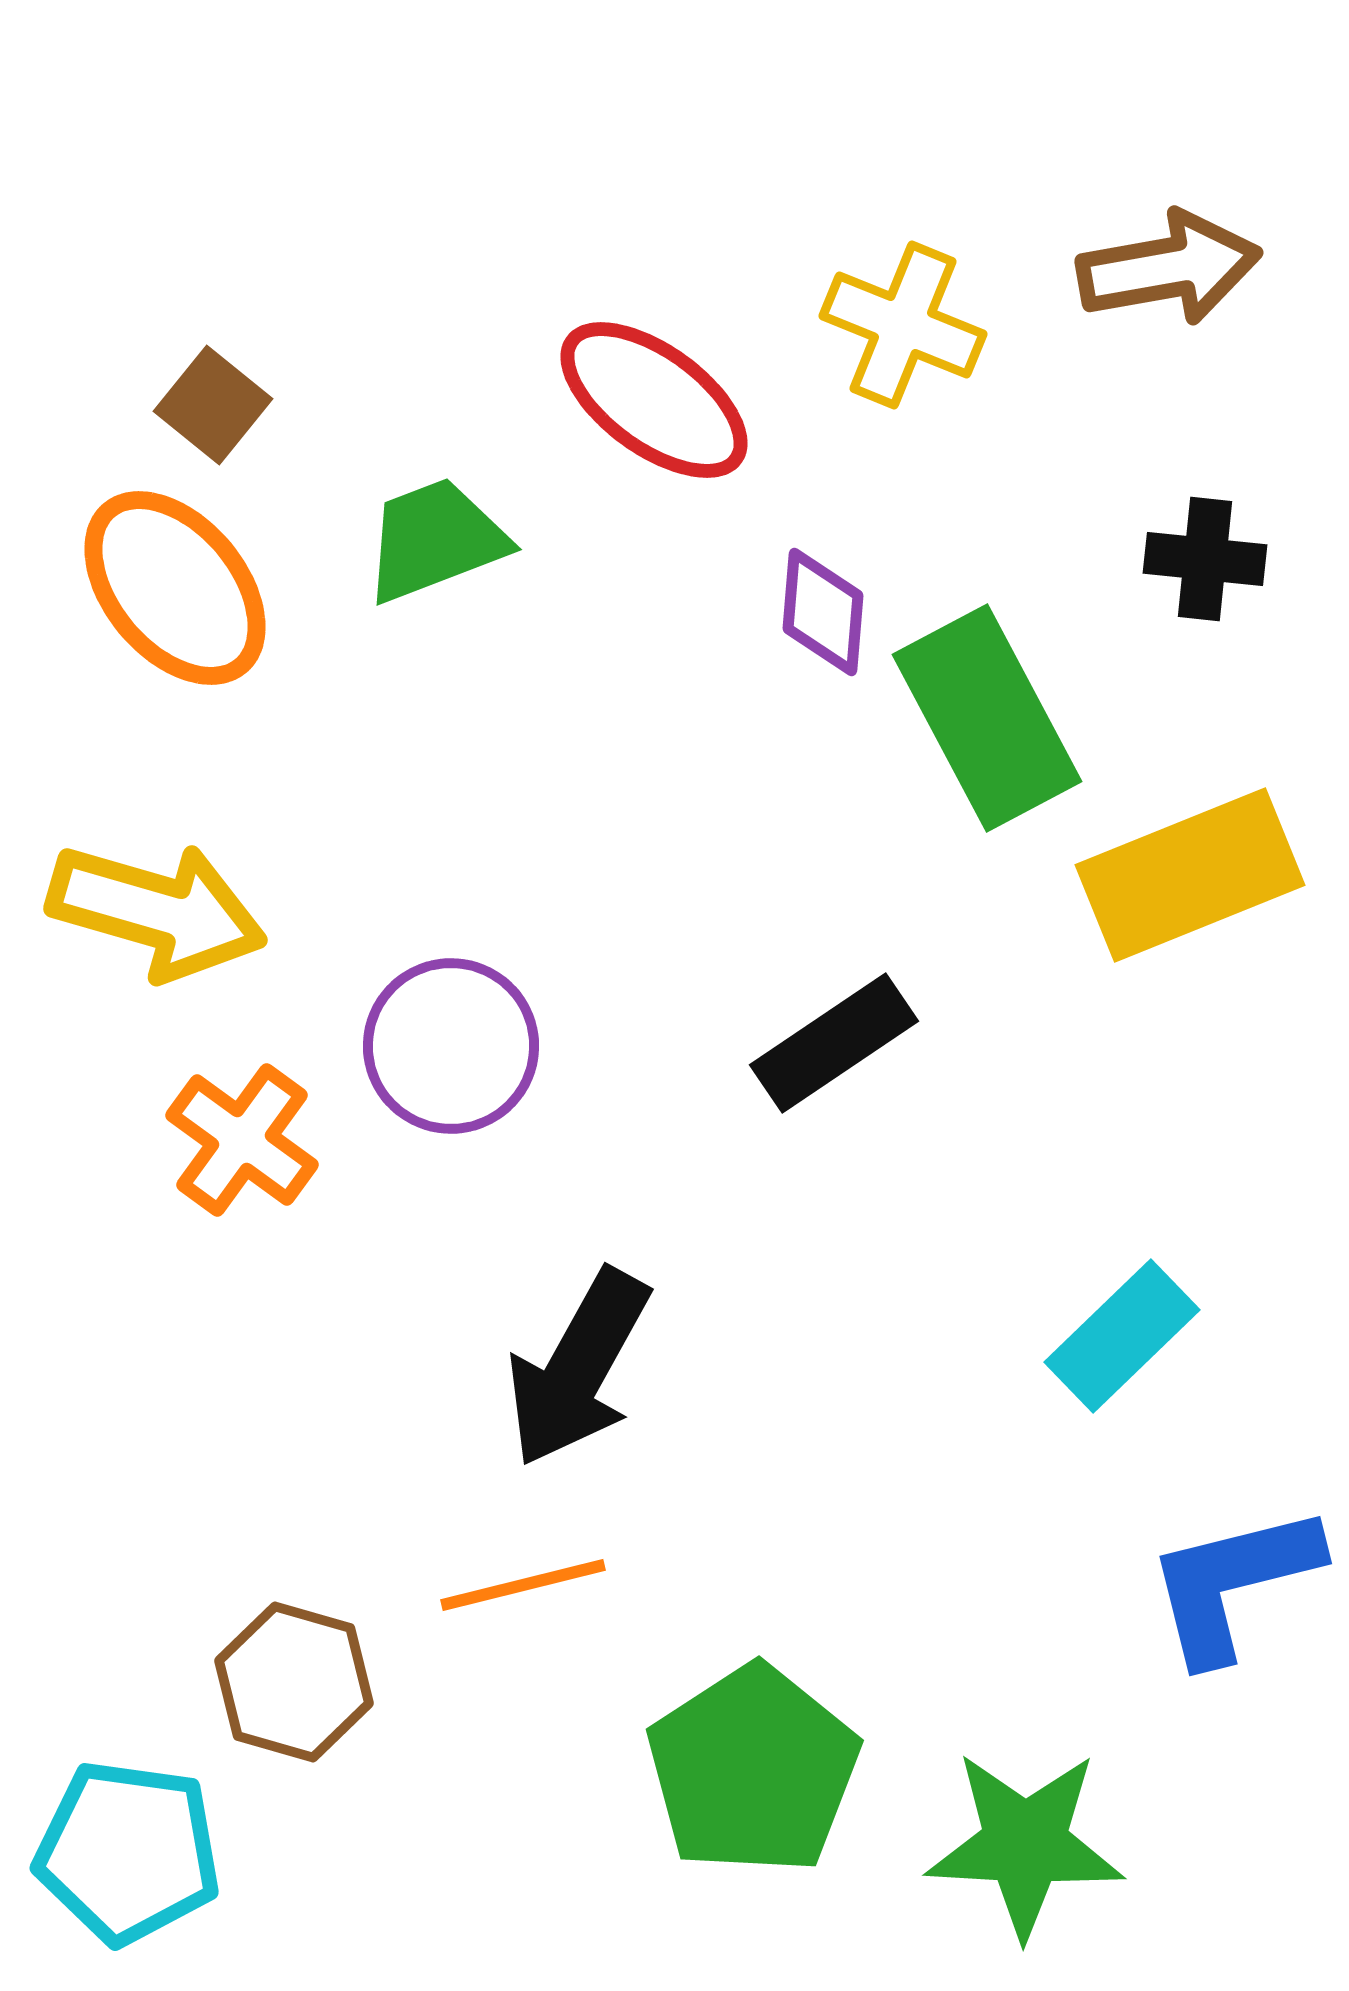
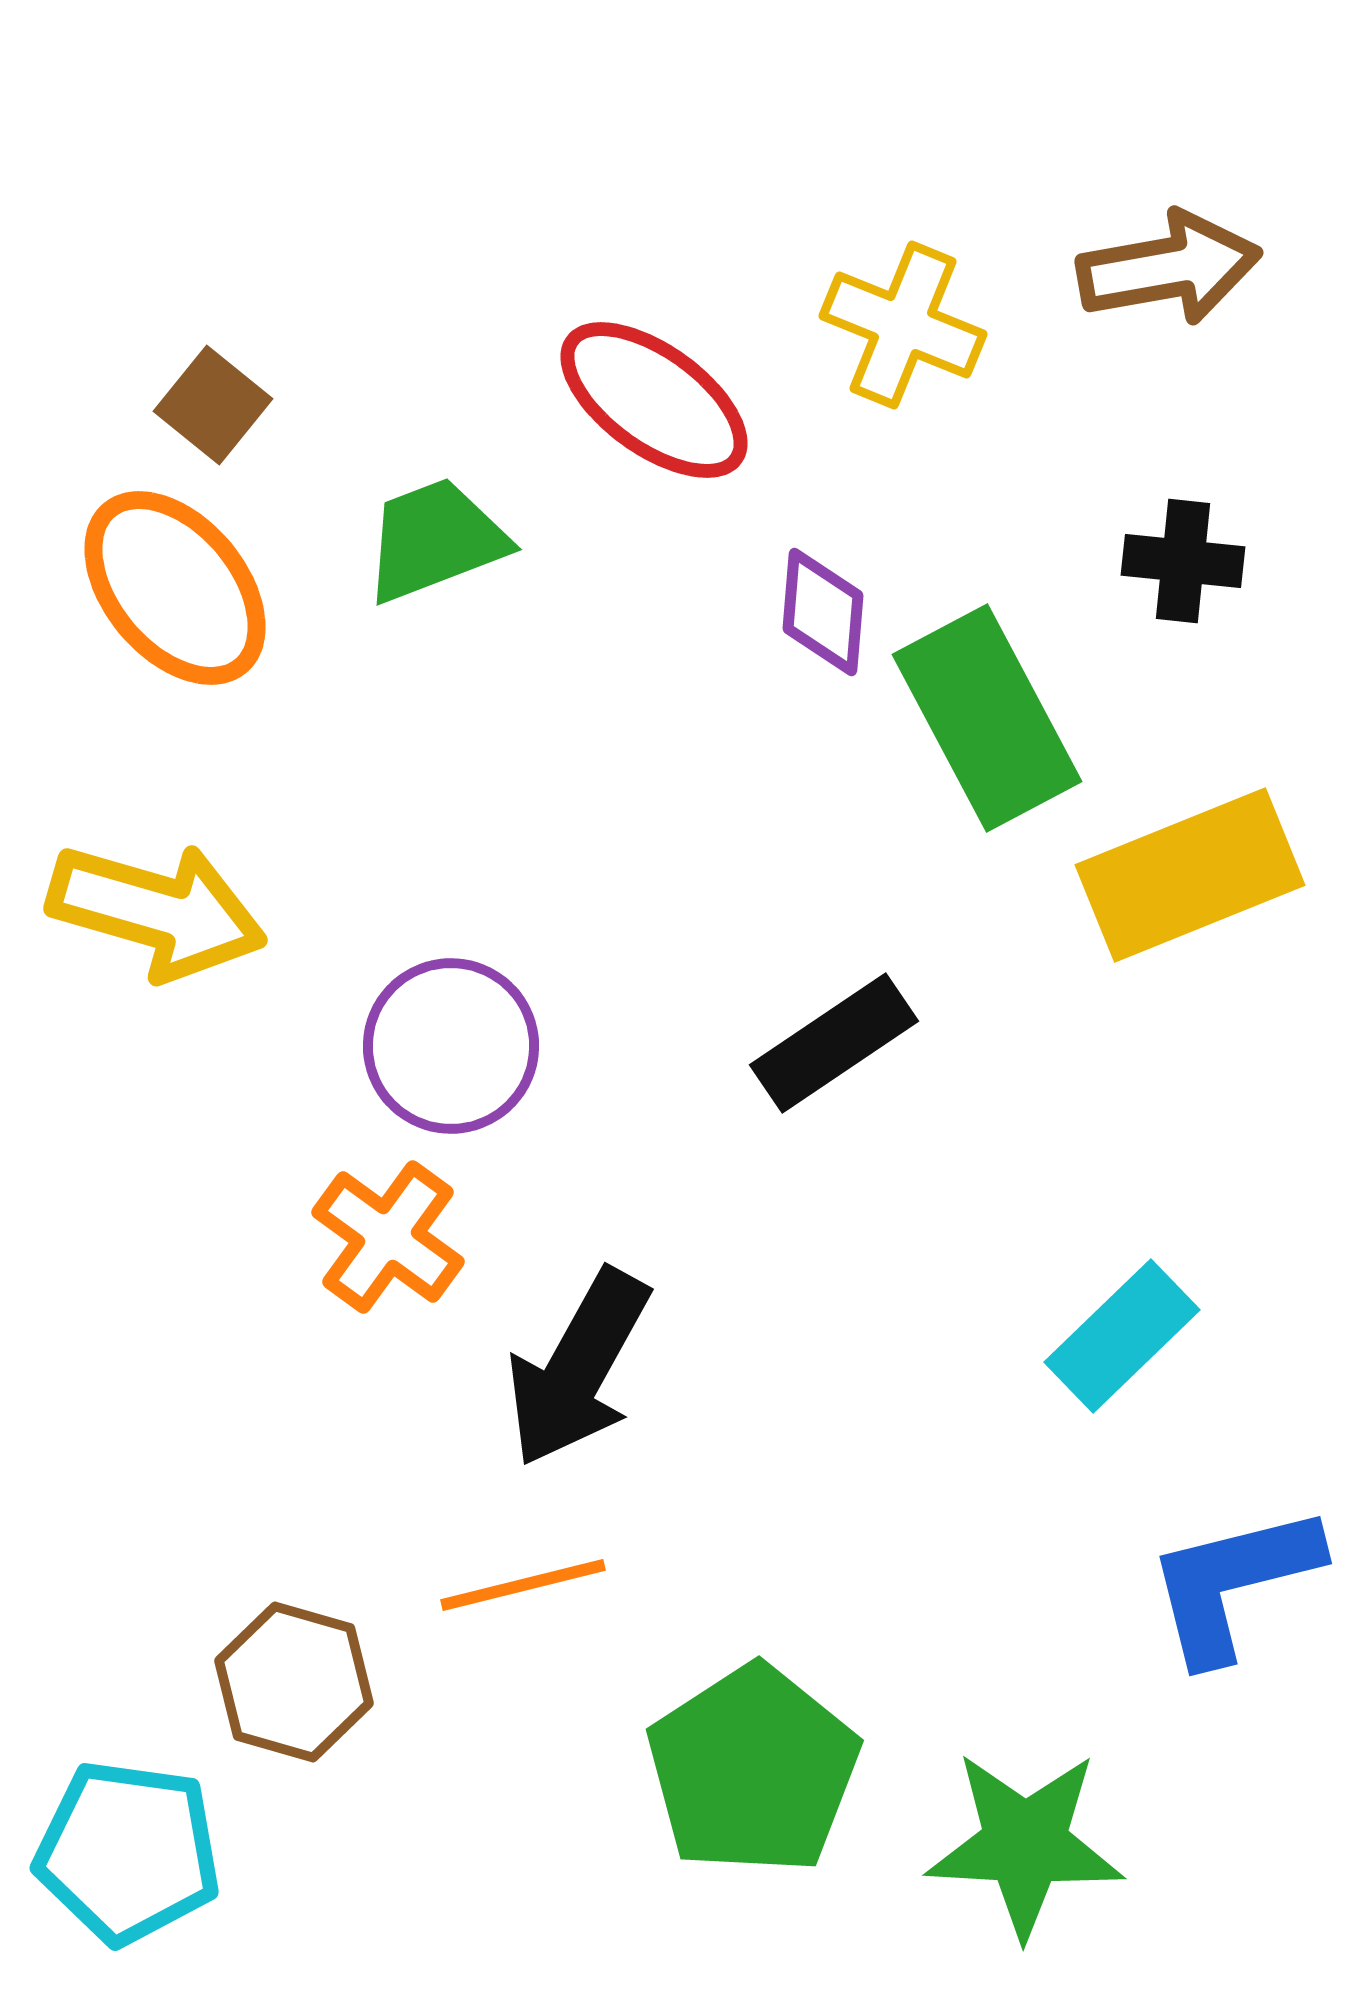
black cross: moved 22 px left, 2 px down
orange cross: moved 146 px right, 97 px down
